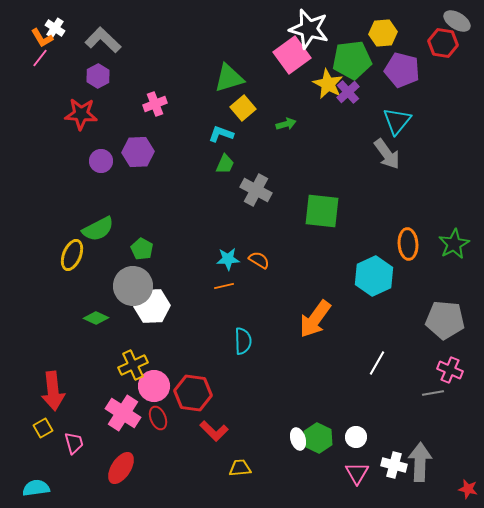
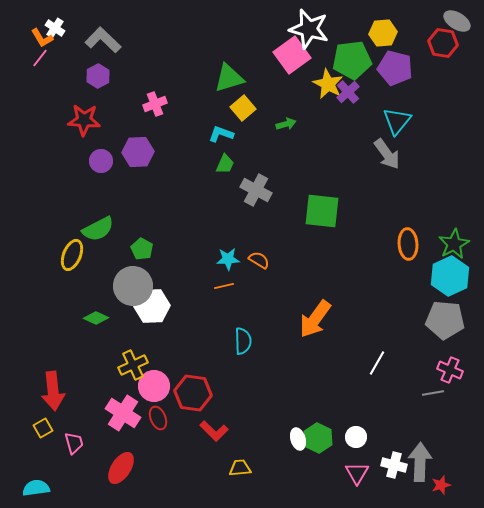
purple pentagon at (402, 70): moved 7 px left, 2 px up
red star at (81, 114): moved 3 px right, 6 px down
cyan hexagon at (374, 276): moved 76 px right
red star at (468, 489): moved 27 px left, 4 px up; rotated 30 degrees counterclockwise
